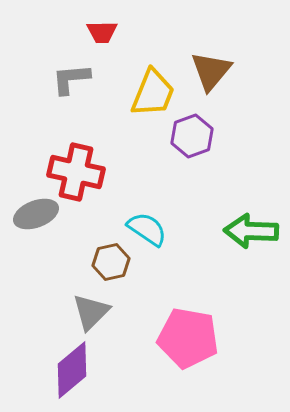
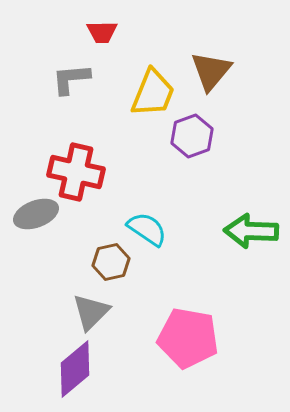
purple diamond: moved 3 px right, 1 px up
